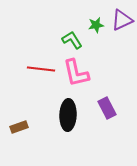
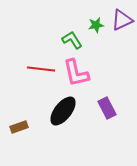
black ellipse: moved 5 px left, 4 px up; rotated 36 degrees clockwise
